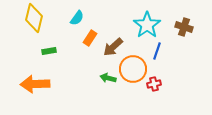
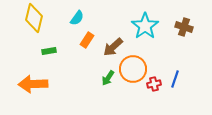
cyan star: moved 2 px left, 1 px down
orange rectangle: moved 3 px left, 2 px down
blue line: moved 18 px right, 28 px down
green arrow: rotated 70 degrees counterclockwise
orange arrow: moved 2 px left
